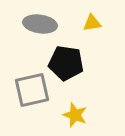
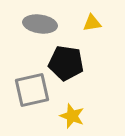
yellow star: moved 3 px left, 1 px down
